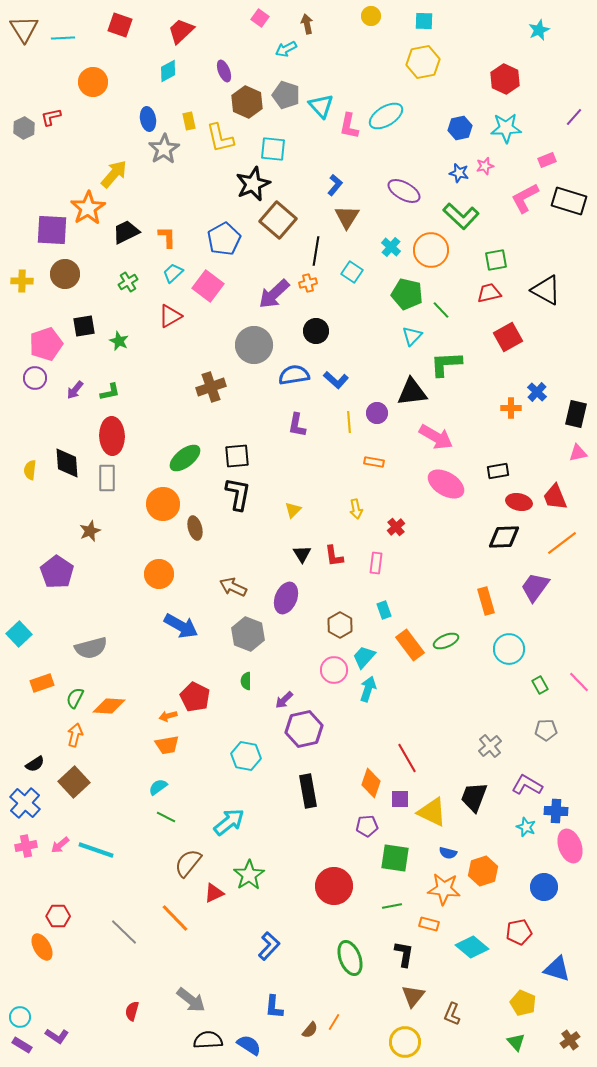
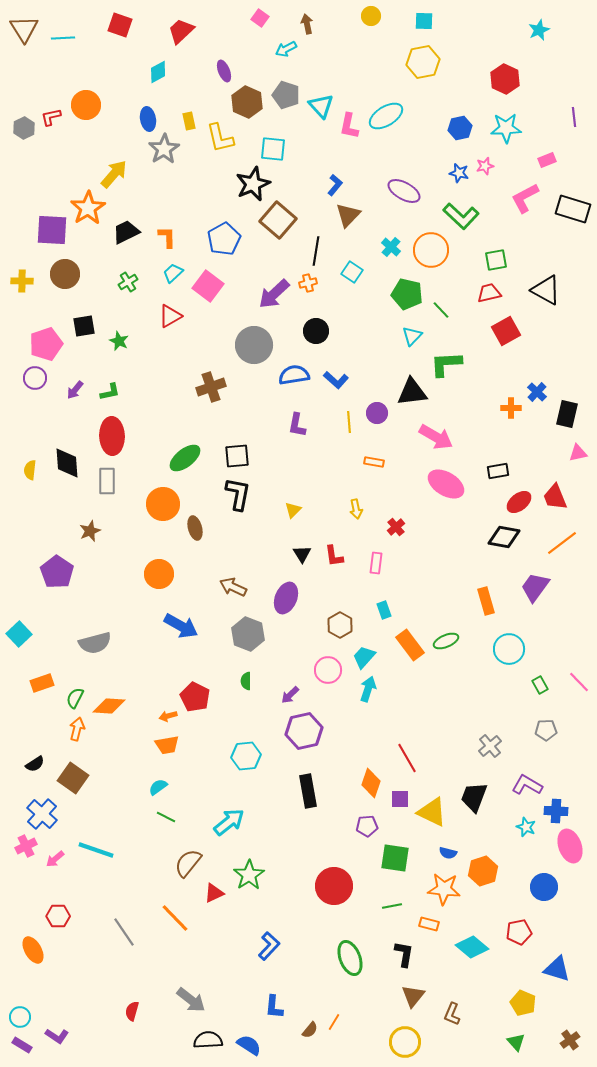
cyan diamond at (168, 71): moved 10 px left, 1 px down
orange circle at (93, 82): moved 7 px left, 23 px down
purple line at (574, 117): rotated 48 degrees counterclockwise
black rectangle at (569, 201): moved 4 px right, 8 px down
brown triangle at (347, 217): moved 1 px right, 2 px up; rotated 12 degrees clockwise
red square at (508, 337): moved 2 px left, 6 px up
black rectangle at (576, 414): moved 9 px left
gray rectangle at (107, 478): moved 3 px down
red ellipse at (519, 502): rotated 50 degrees counterclockwise
black diamond at (504, 537): rotated 12 degrees clockwise
gray semicircle at (91, 648): moved 4 px right, 5 px up
pink circle at (334, 670): moved 6 px left
purple arrow at (284, 700): moved 6 px right, 5 px up
purple hexagon at (304, 729): moved 2 px down
orange arrow at (75, 735): moved 2 px right, 6 px up
cyan hexagon at (246, 756): rotated 16 degrees counterclockwise
brown square at (74, 782): moved 1 px left, 4 px up; rotated 12 degrees counterclockwise
blue cross at (25, 803): moved 17 px right, 11 px down
pink arrow at (60, 845): moved 5 px left, 14 px down
pink cross at (26, 846): rotated 15 degrees counterclockwise
gray line at (124, 932): rotated 12 degrees clockwise
orange ellipse at (42, 947): moved 9 px left, 3 px down
